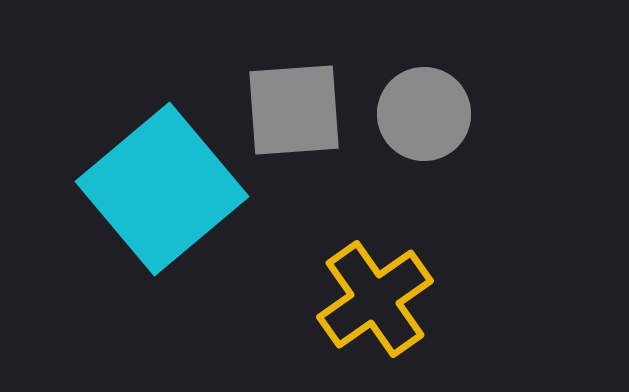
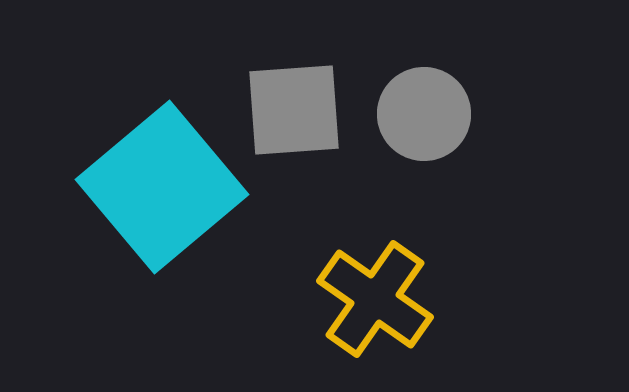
cyan square: moved 2 px up
yellow cross: rotated 20 degrees counterclockwise
